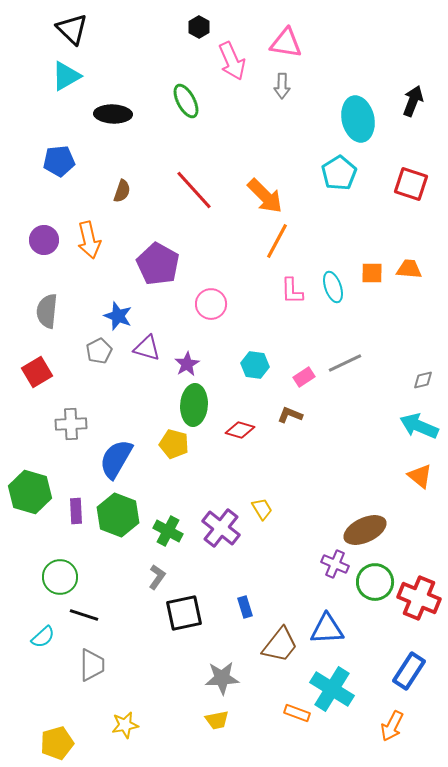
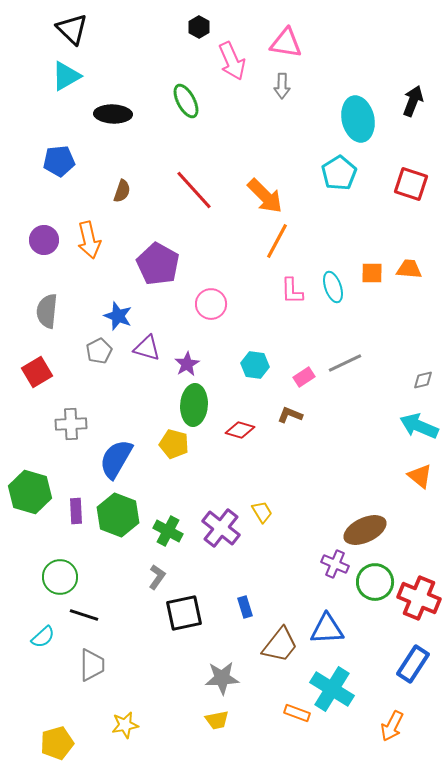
yellow trapezoid at (262, 509): moved 3 px down
blue rectangle at (409, 671): moved 4 px right, 7 px up
